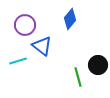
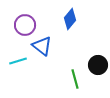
green line: moved 3 px left, 2 px down
